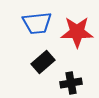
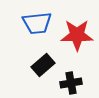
red star: moved 3 px down
black rectangle: moved 3 px down
